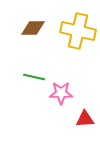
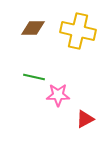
pink star: moved 3 px left, 2 px down
red triangle: rotated 24 degrees counterclockwise
